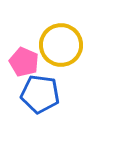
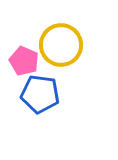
pink pentagon: moved 1 px up
